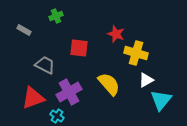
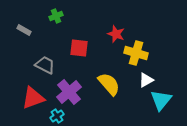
purple cross: rotated 10 degrees counterclockwise
cyan cross: rotated 24 degrees clockwise
